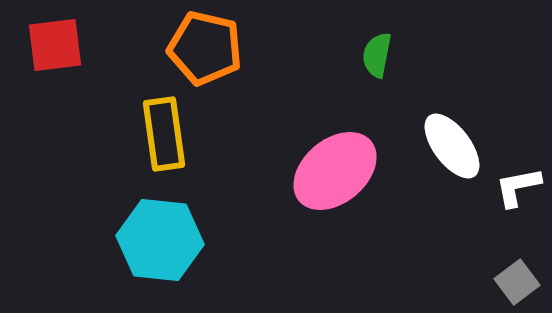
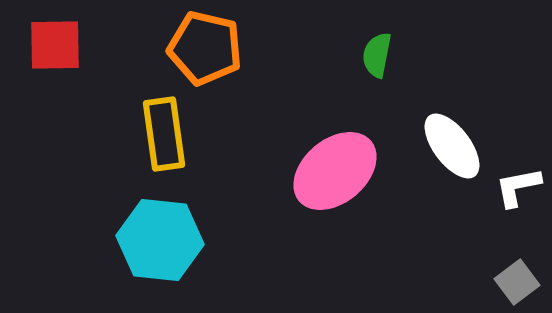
red square: rotated 6 degrees clockwise
